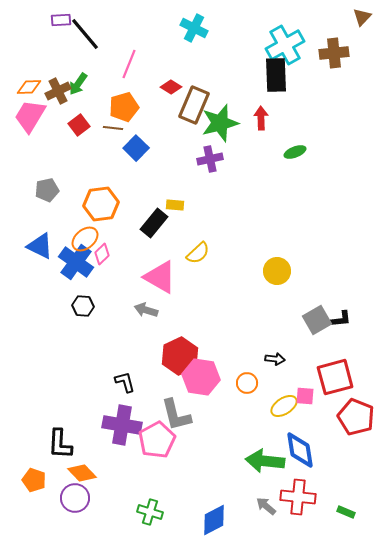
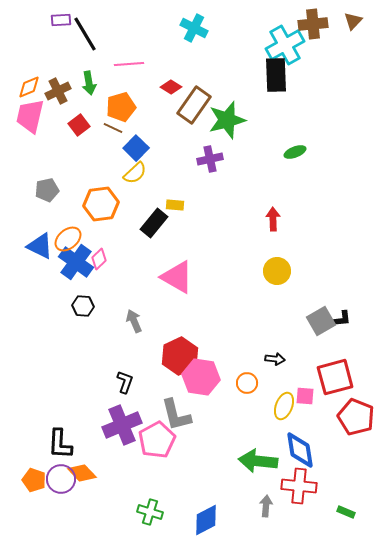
brown triangle at (362, 17): moved 9 px left, 4 px down
black line at (85, 34): rotated 9 degrees clockwise
brown cross at (334, 53): moved 21 px left, 29 px up
pink line at (129, 64): rotated 64 degrees clockwise
green arrow at (78, 84): moved 11 px right, 1 px up; rotated 45 degrees counterclockwise
orange diamond at (29, 87): rotated 20 degrees counterclockwise
brown rectangle at (194, 105): rotated 12 degrees clockwise
orange pentagon at (124, 107): moved 3 px left
pink trapezoid at (30, 116): rotated 18 degrees counterclockwise
red arrow at (261, 118): moved 12 px right, 101 px down
green star at (220, 123): moved 7 px right, 3 px up
brown line at (113, 128): rotated 18 degrees clockwise
orange ellipse at (85, 239): moved 17 px left
yellow semicircle at (198, 253): moved 63 px left, 80 px up
pink diamond at (102, 254): moved 3 px left, 5 px down
pink triangle at (160, 277): moved 17 px right
gray arrow at (146, 310): moved 12 px left, 11 px down; rotated 50 degrees clockwise
gray square at (317, 320): moved 4 px right, 1 px down
black L-shape at (125, 382): rotated 35 degrees clockwise
yellow ellipse at (284, 406): rotated 36 degrees counterclockwise
purple cross at (122, 425): rotated 33 degrees counterclockwise
green arrow at (265, 461): moved 7 px left
red cross at (298, 497): moved 1 px right, 11 px up
purple circle at (75, 498): moved 14 px left, 19 px up
gray arrow at (266, 506): rotated 55 degrees clockwise
blue diamond at (214, 520): moved 8 px left
